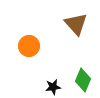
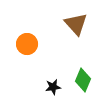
orange circle: moved 2 px left, 2 px up
